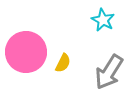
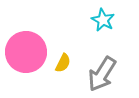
gray arrow: moved 7 px left, 2 px down
